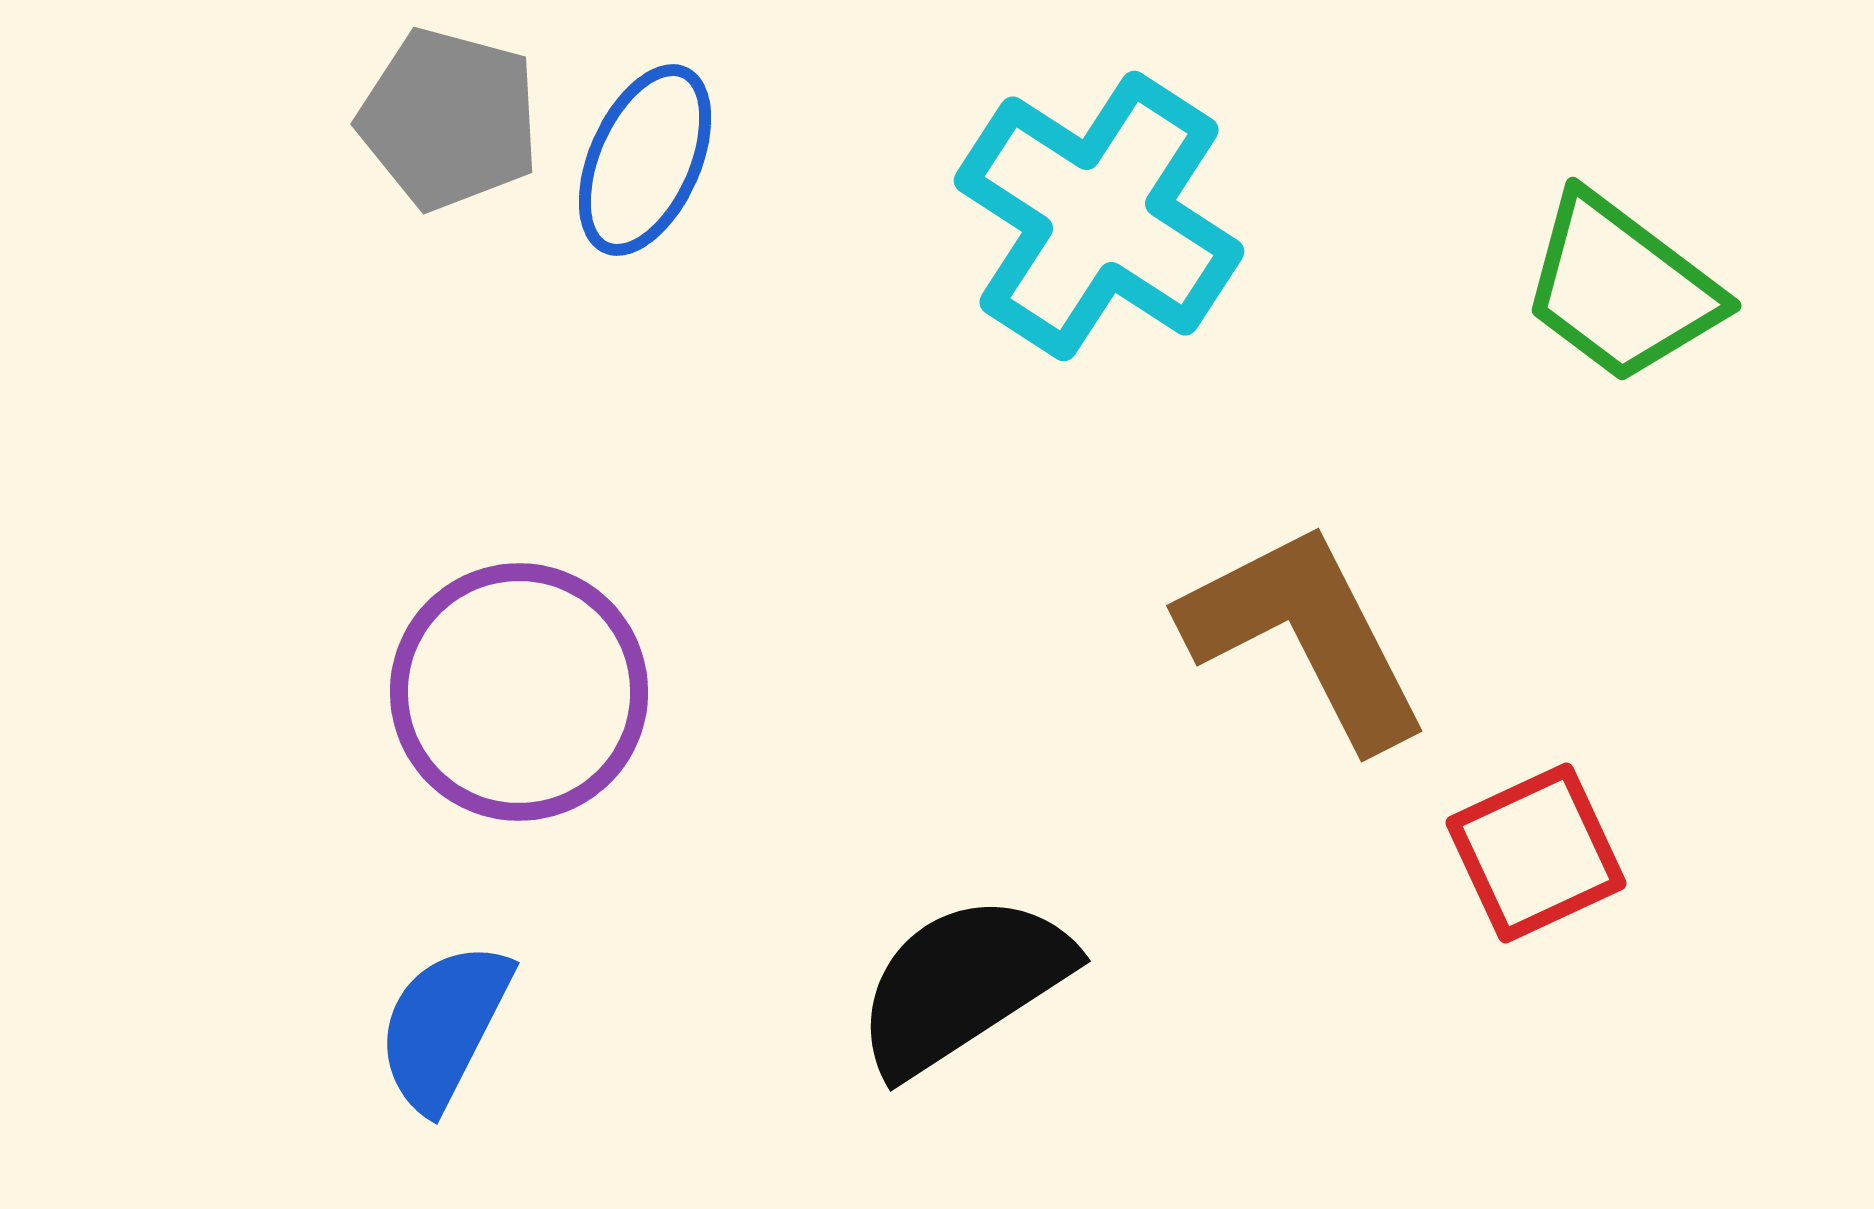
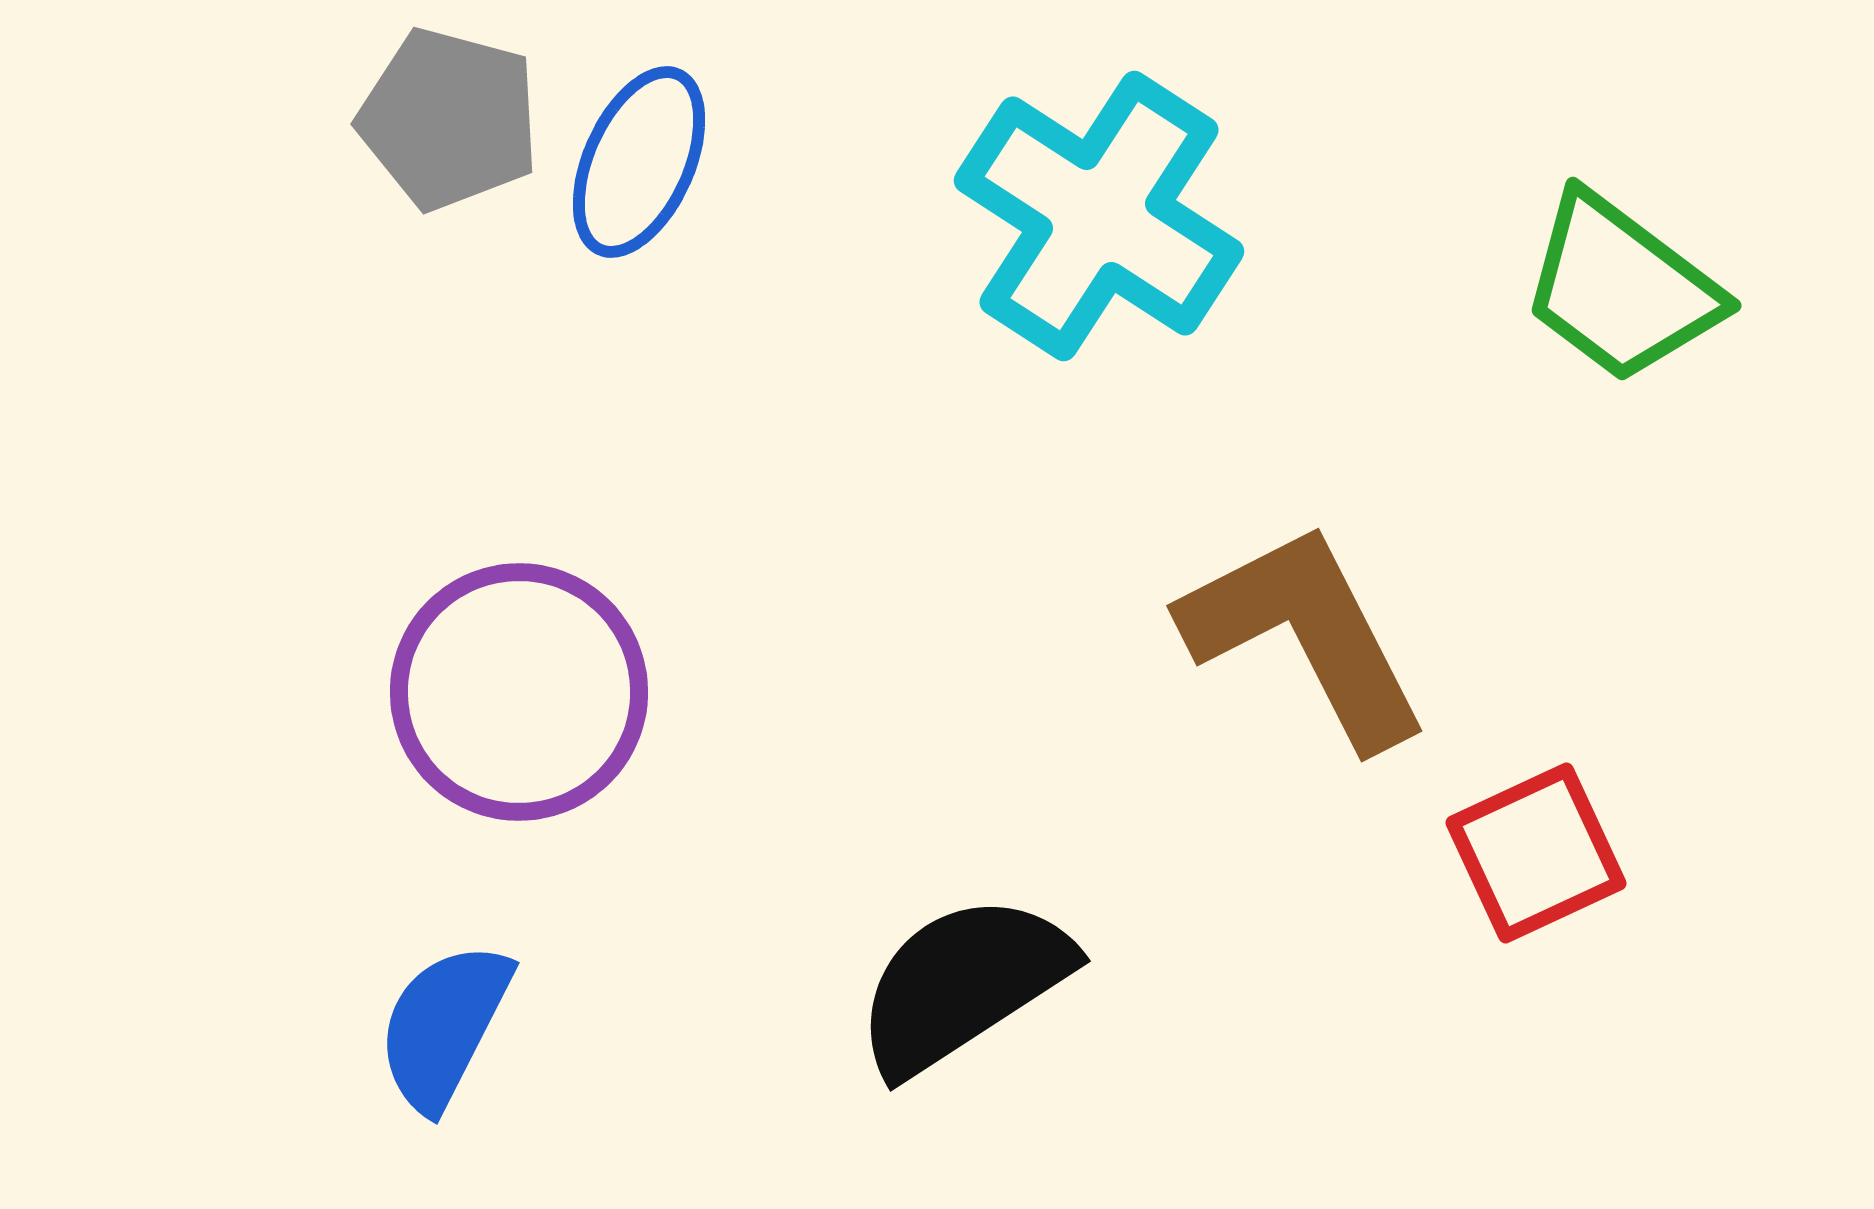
blue ellipse: moved 6 px left, 2 px down
